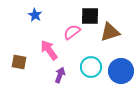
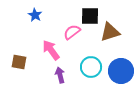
pink arrow: moved 2 px right
purple arrow: rotated 35 degrees counterclockwise
